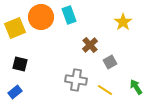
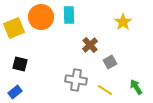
cyan rectangle: rotated 18 degrees clockwise
yellow square: moved 1 px left
